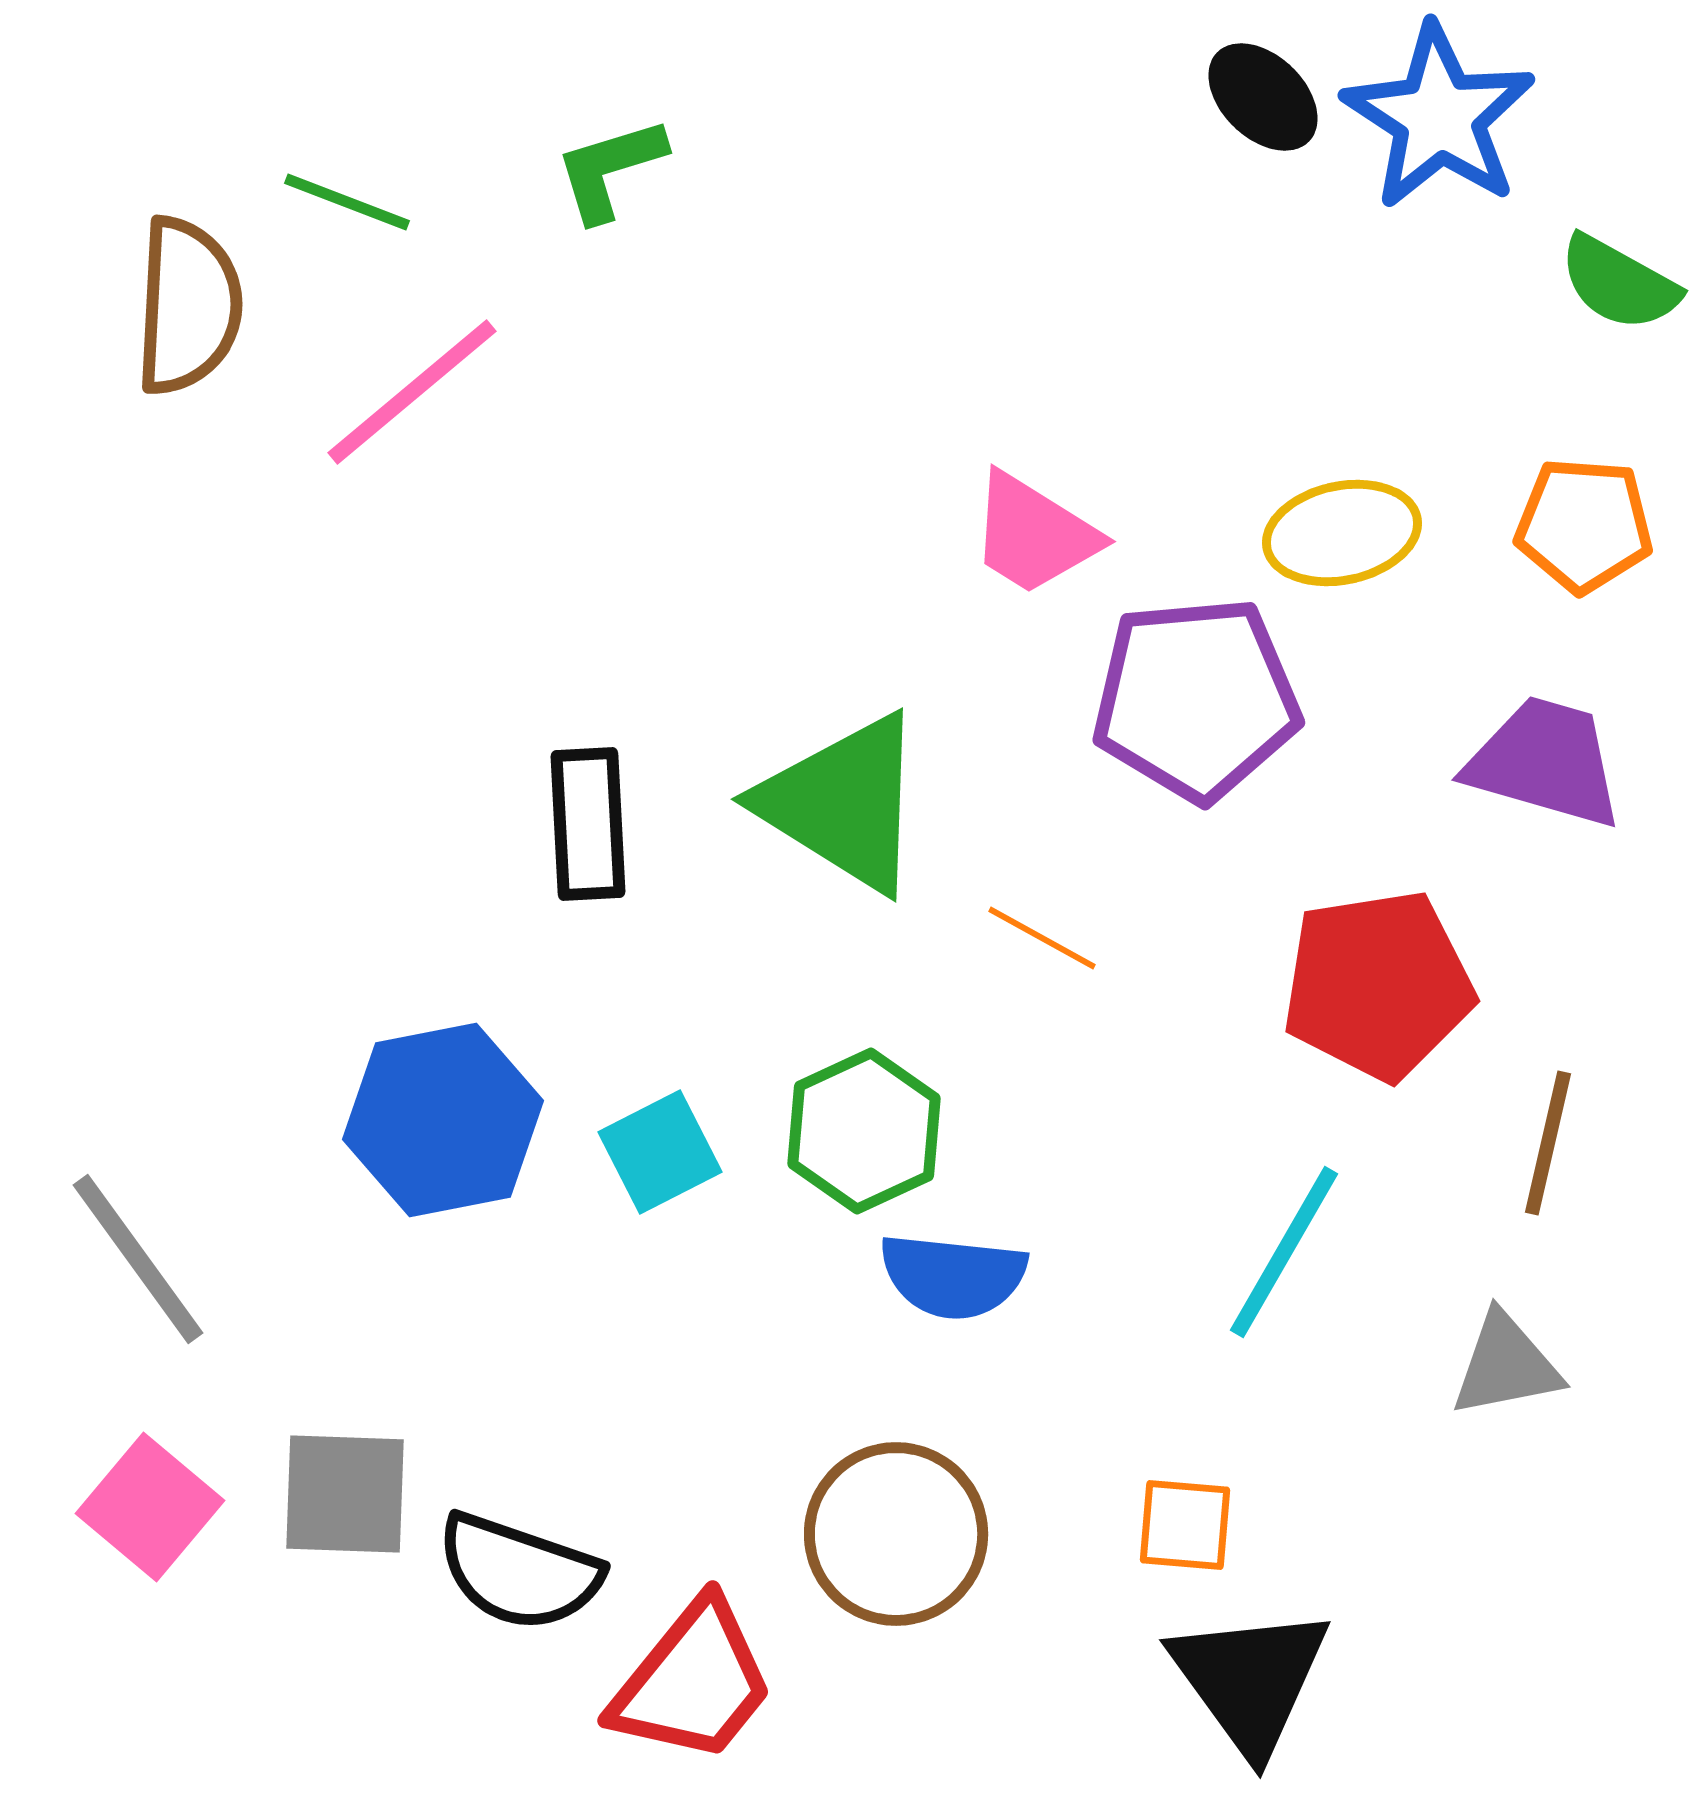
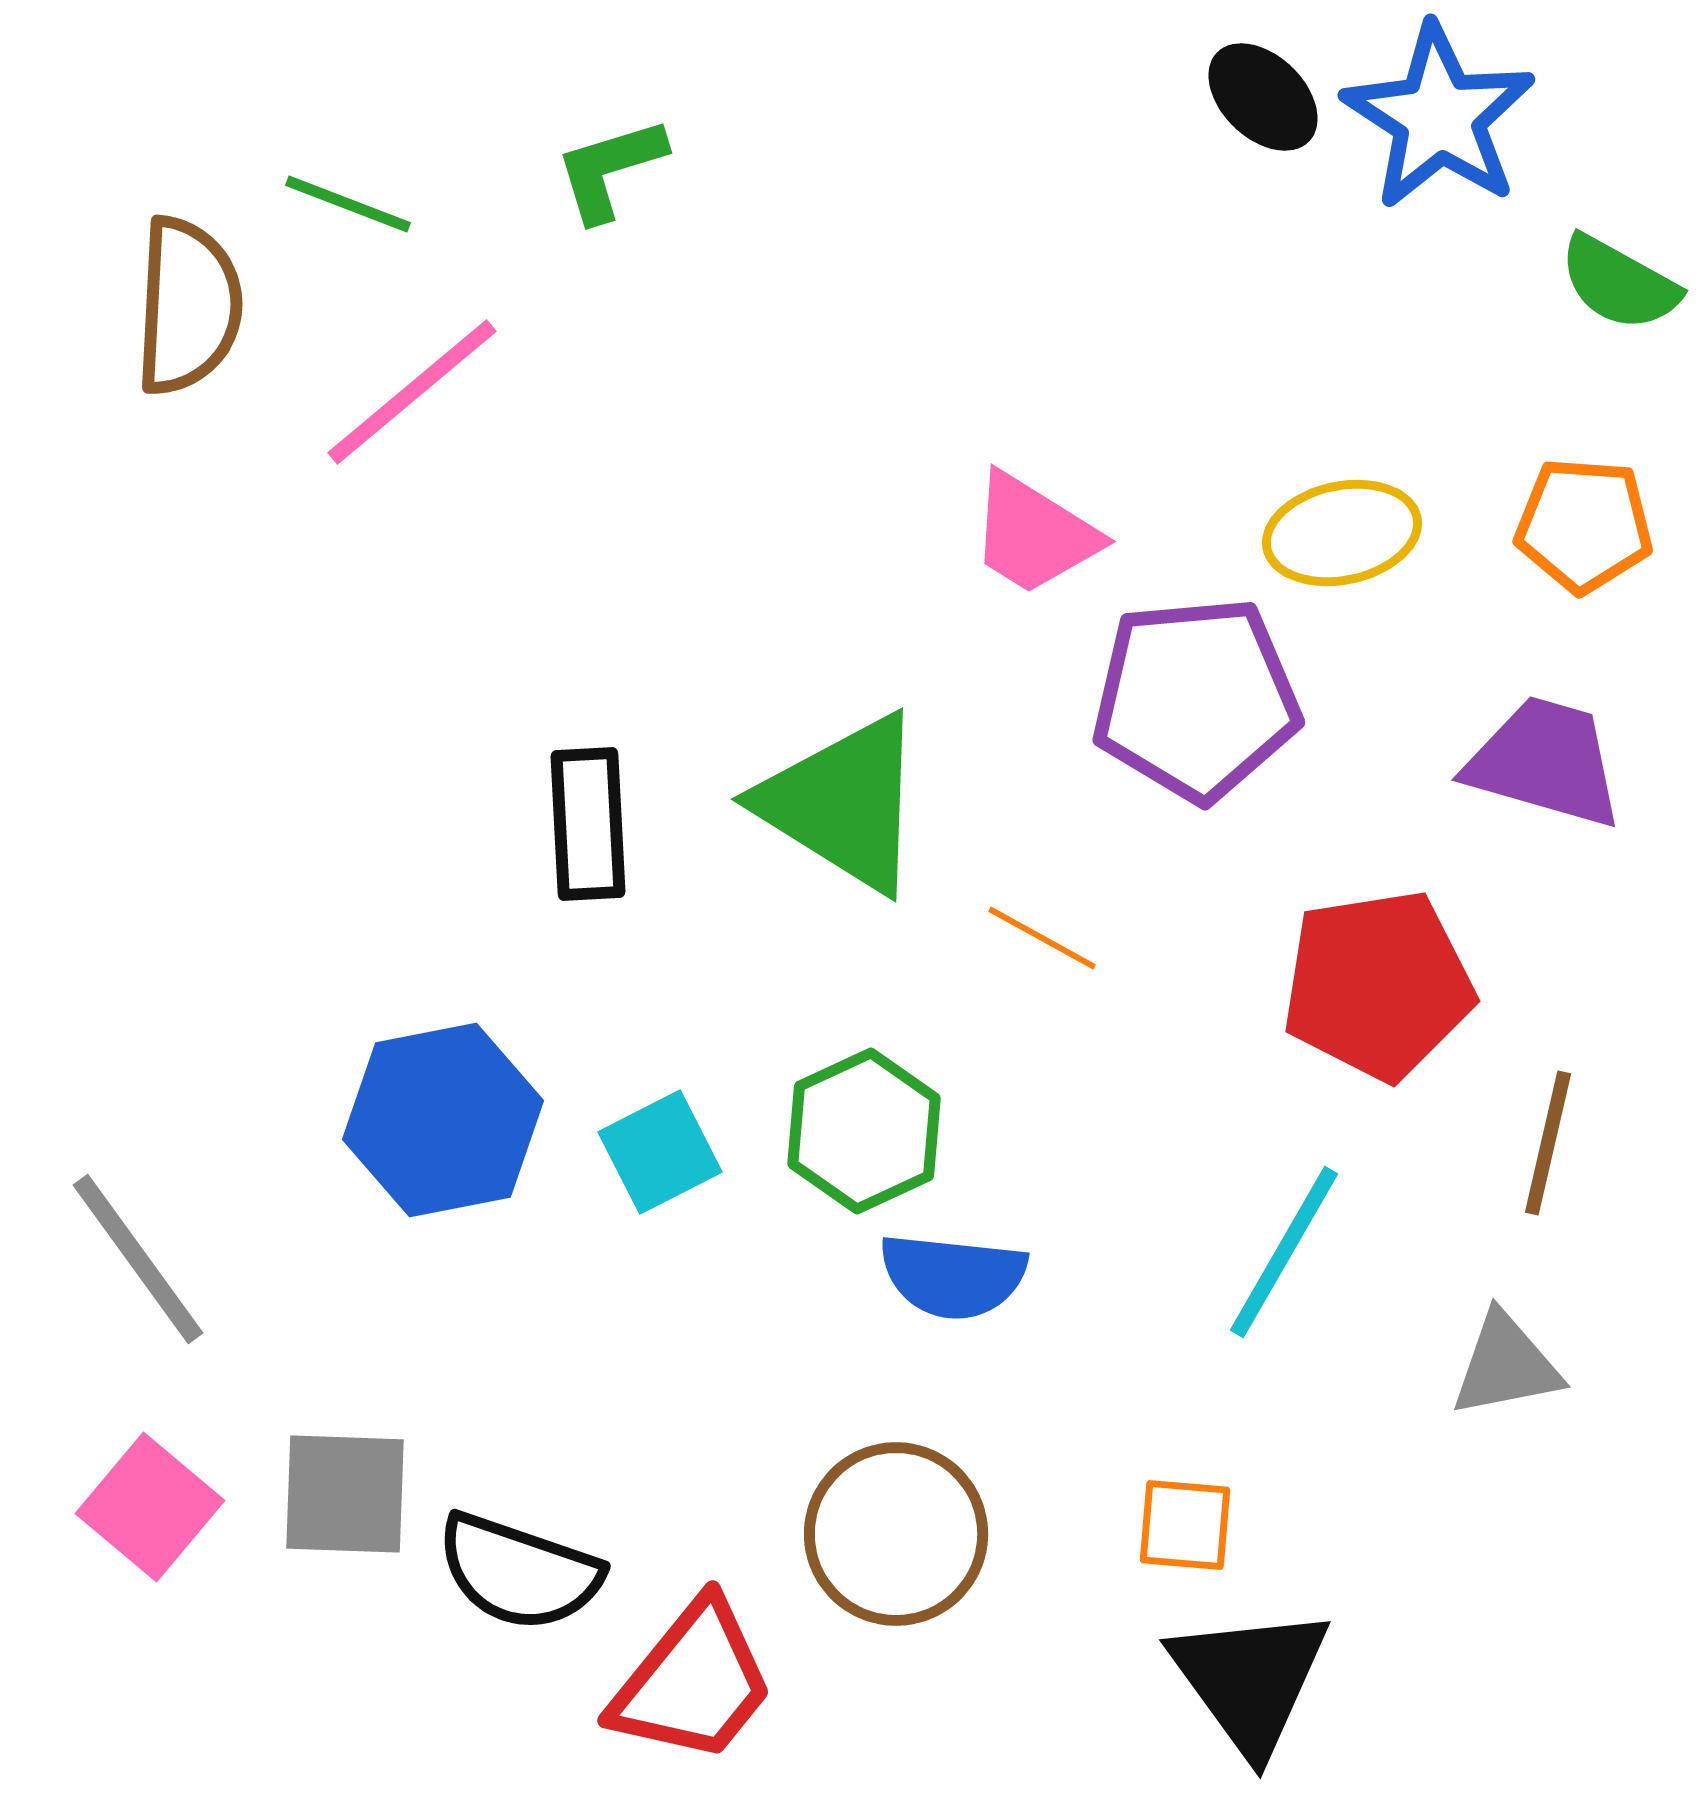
green line: moved 1 px right, 2 px down
